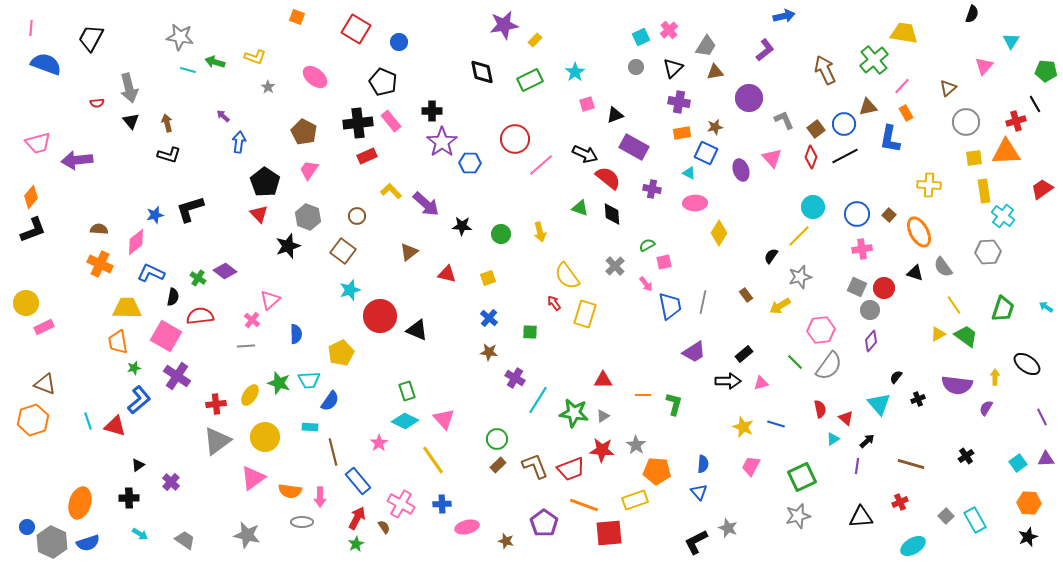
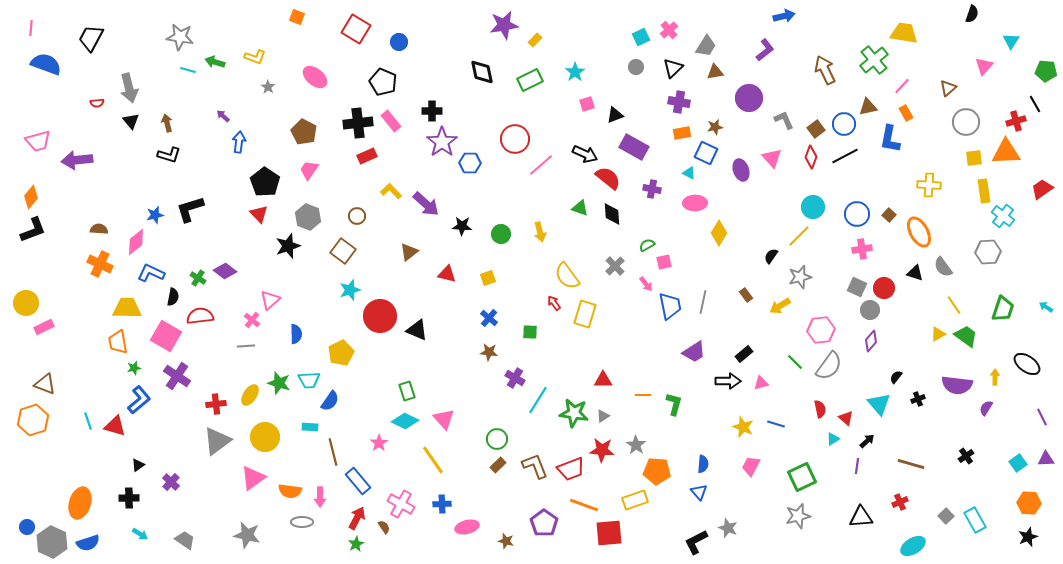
pink trapezoid at (38, 143): moved 2 px up
